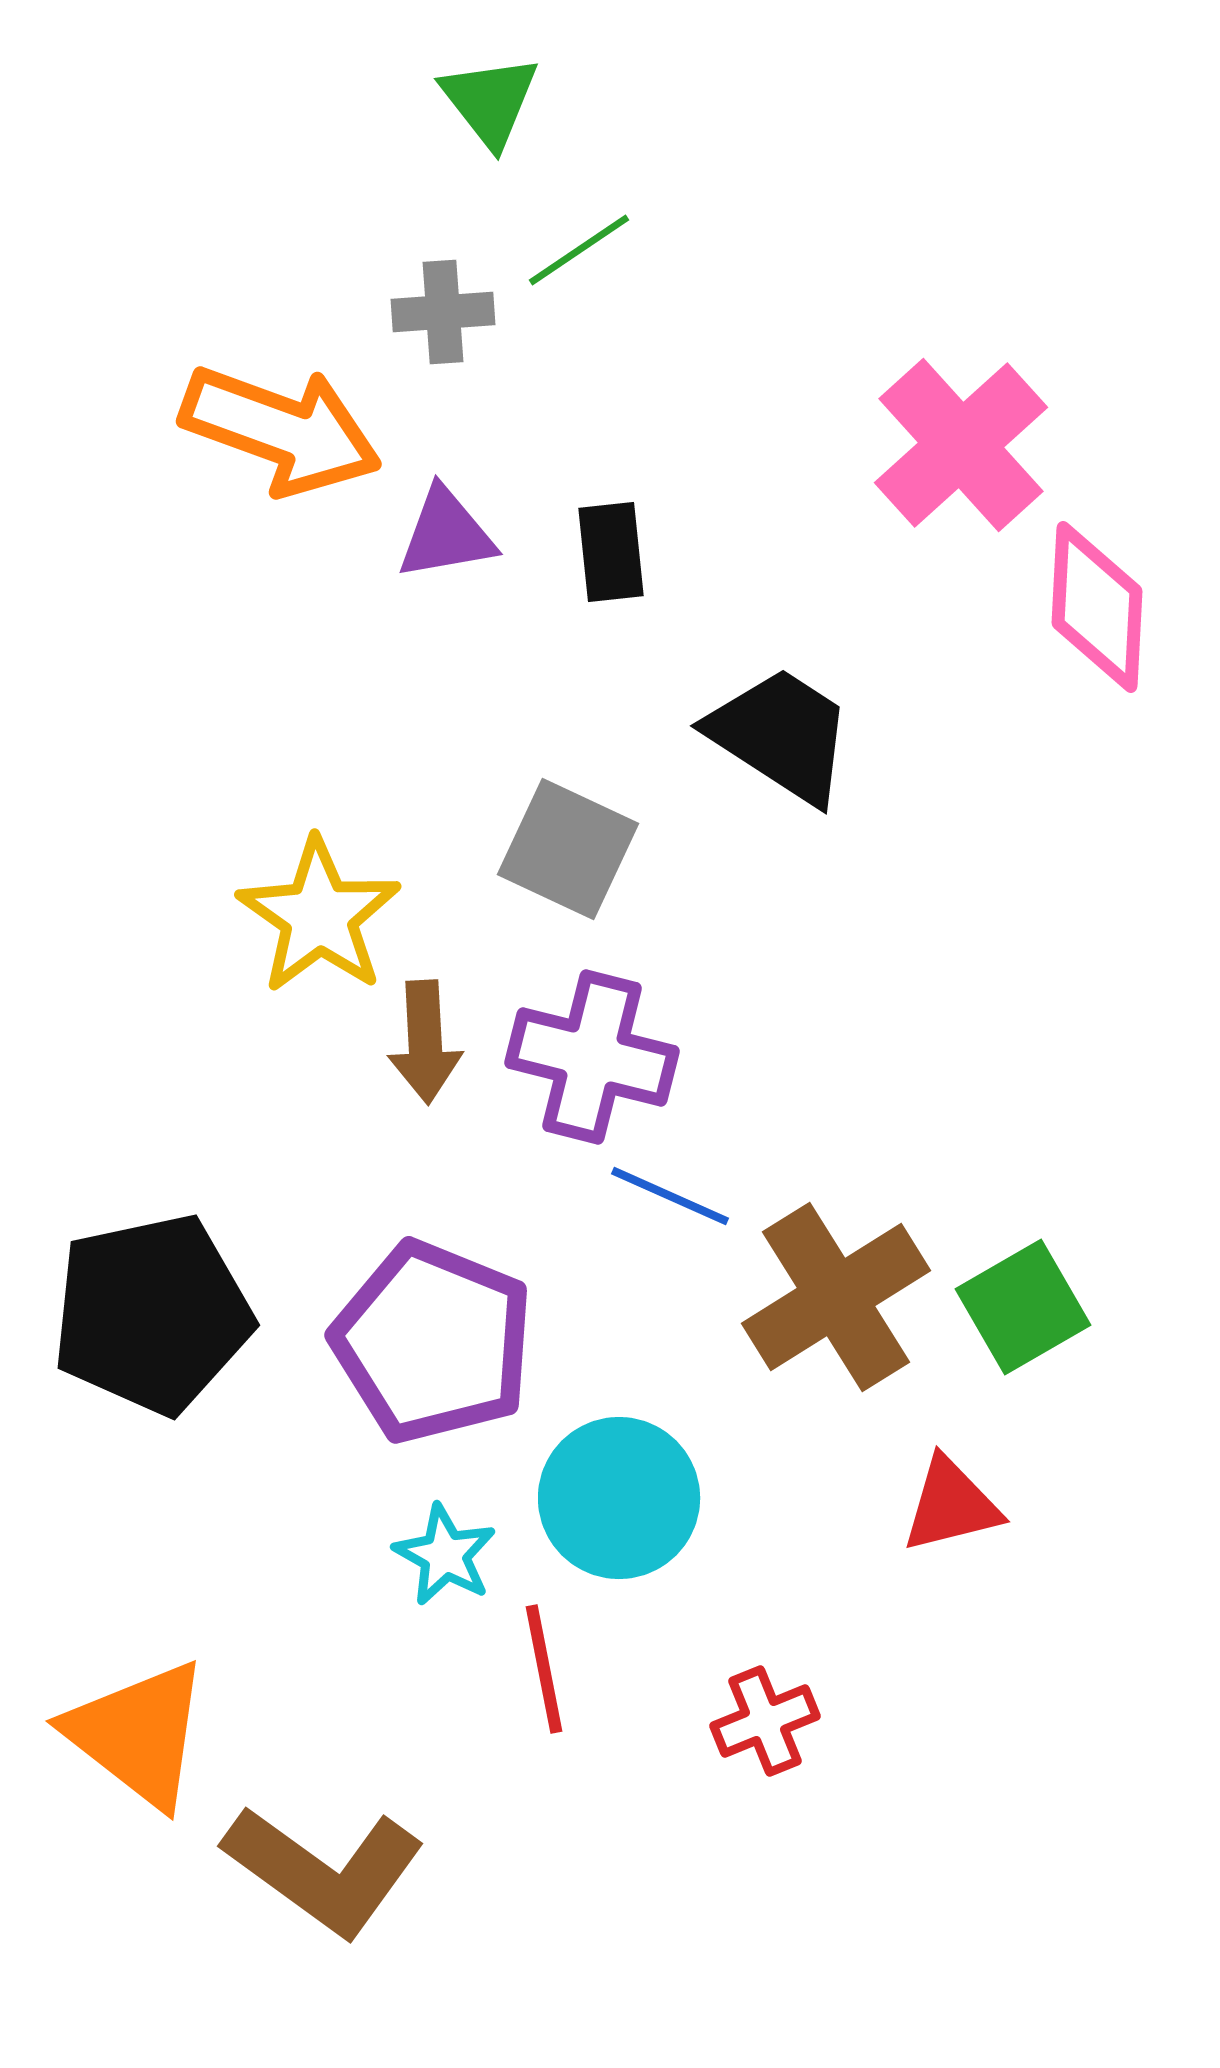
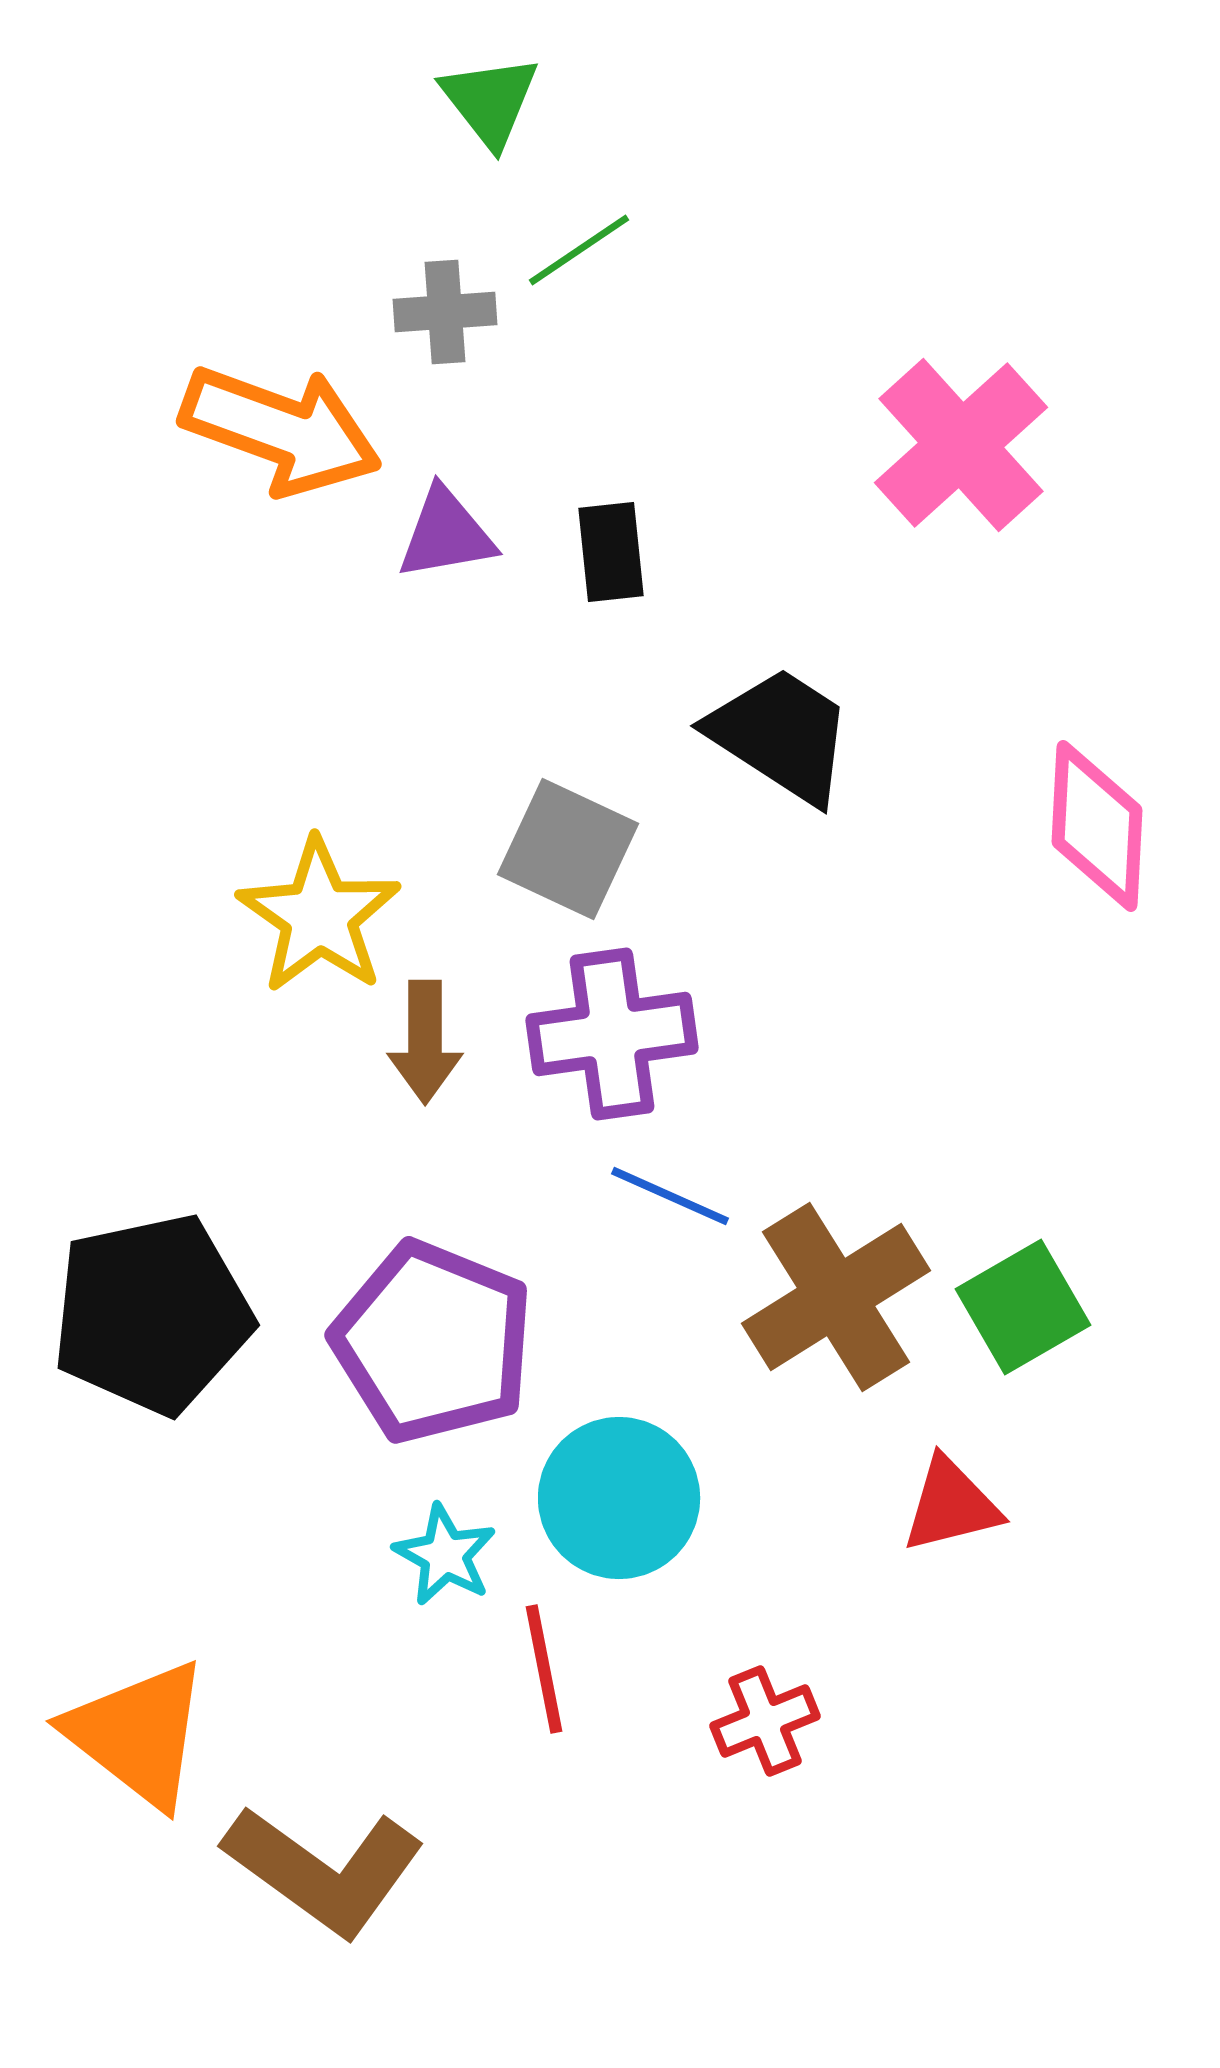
gray cross: moved 2 px right
pink diamond: moved 219 px down
brown arrow: rotated 3 degrees clockwise
purple cross: moved 20 px right, 23 px up; rotated 22 degrees counterclockwise
